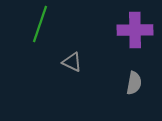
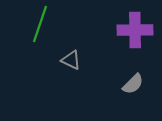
gray triangle: moved 1 px left, 2 px up
gray semicircle: moved 1 px left, 1 px down; rotated 35 degrees clockwise
